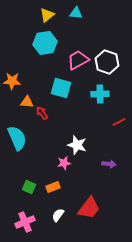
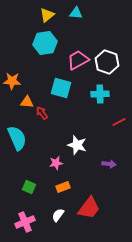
pink star: moved 8 px left
orange rectangle: moved 10 px right
